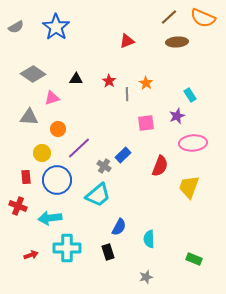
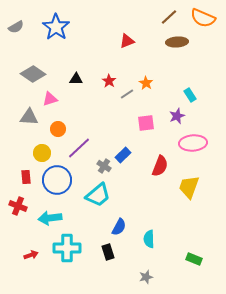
gray line: rotated 56 degrees clockwise
pink triangle: moved 2 px left, 1 px down
